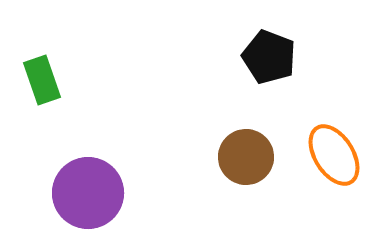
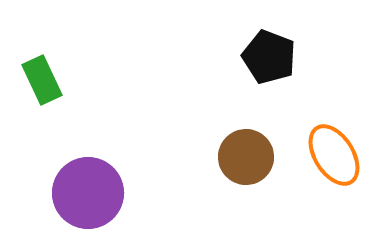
green rectangle: rotated 6 degrees counterclockwise
